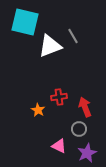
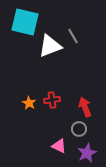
red cross: moved 7 px left, 3 px down
orange star: moved 9 px left, 7 px up
